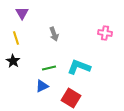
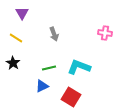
yellow line: rotated 40 degrees counterclockwise
black star: moved 2 px down
red square: moved 1 px up
